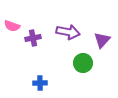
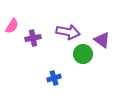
pink semicircle: rotated 77 degrees counterclockwise
purple triangle: rotated 36 degrees counterclockwise
green circle: moved 9 px up
blue cross: moved 14 px right, 5 px up; rotated 16 degrees counterclockwise
